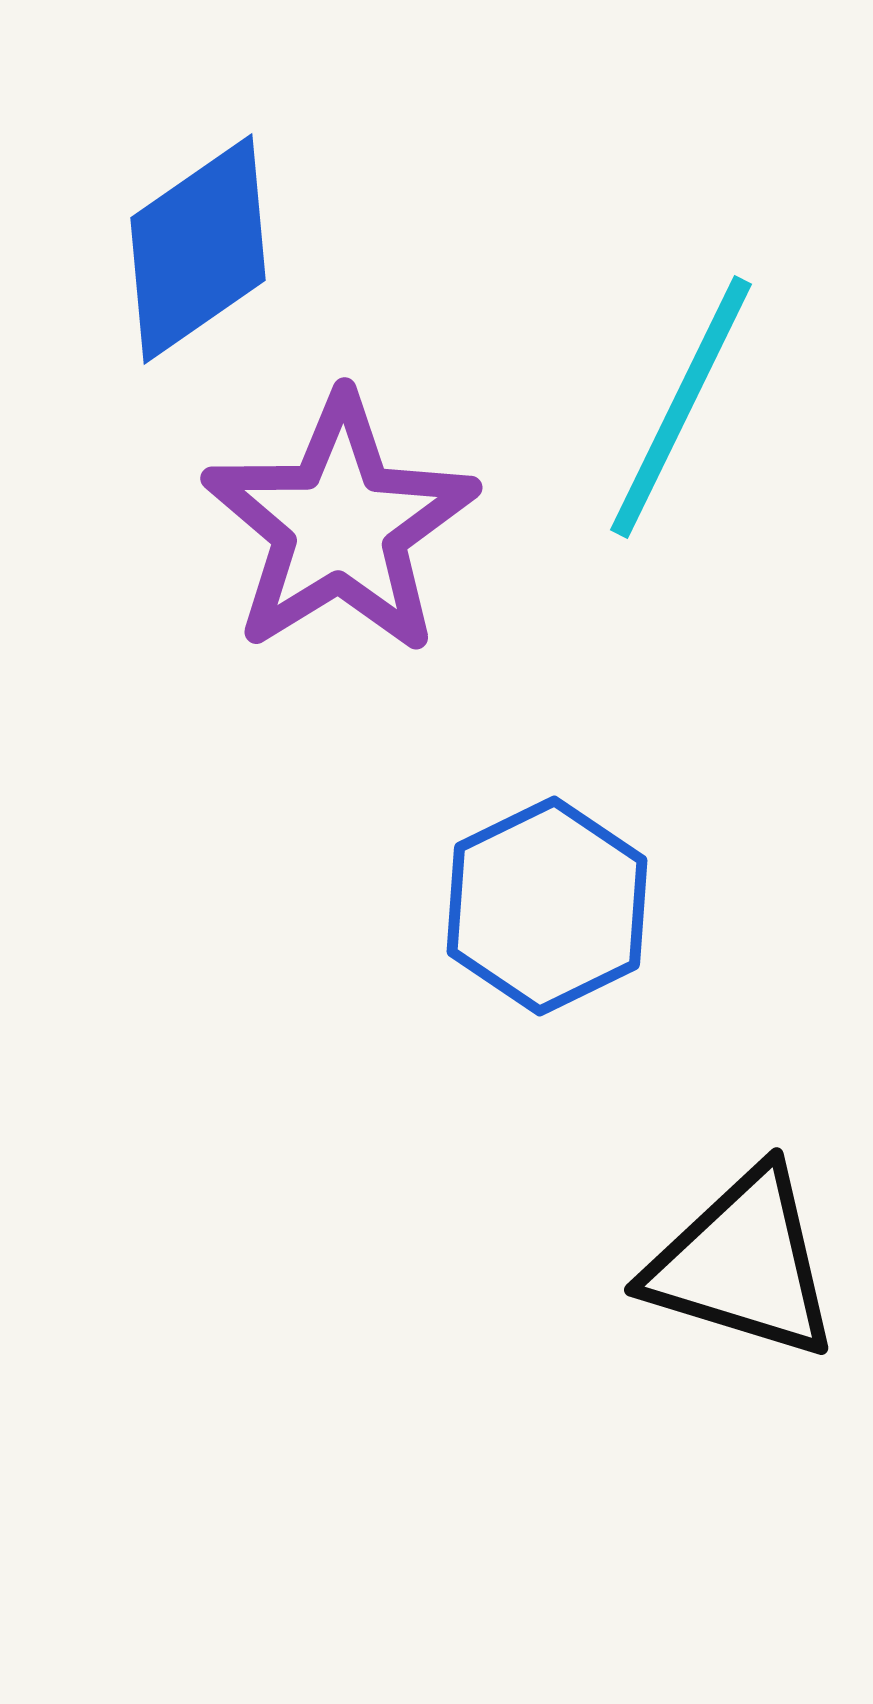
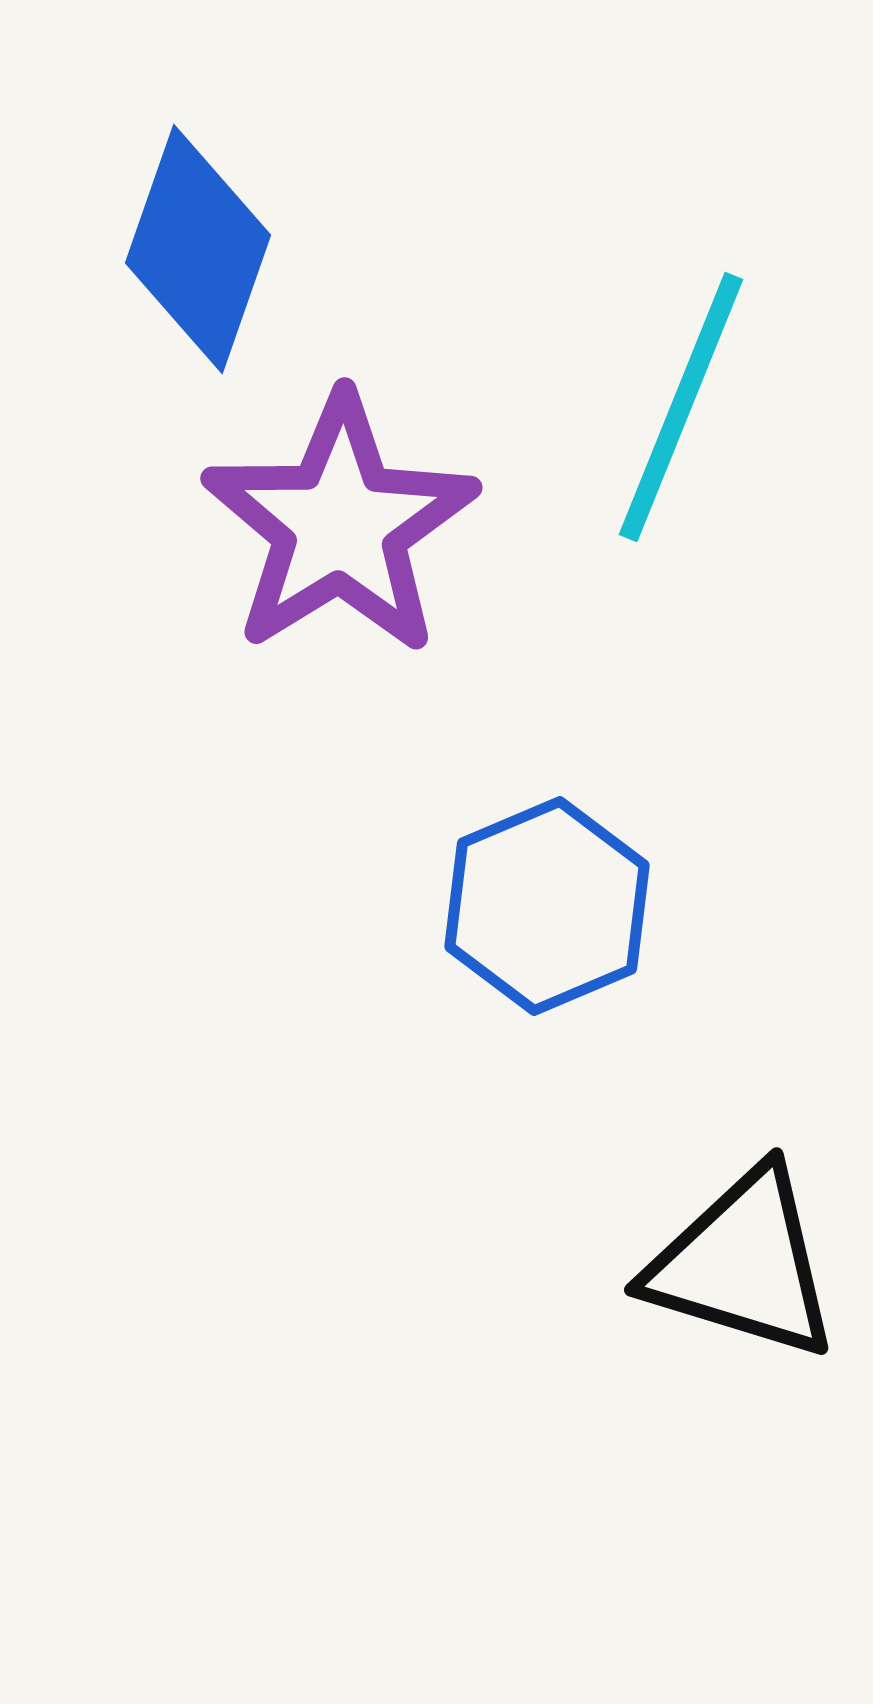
blue diamond: rotated 36 degrees counterclockwise
cyan line: rotated 4 degrees counterclockwise
blue hexagon: rotated 3 degrees clockwise
